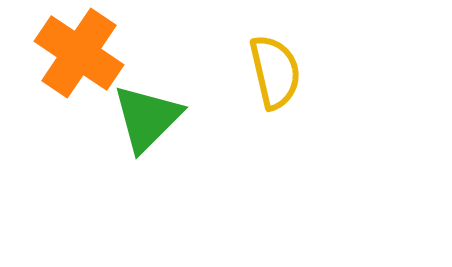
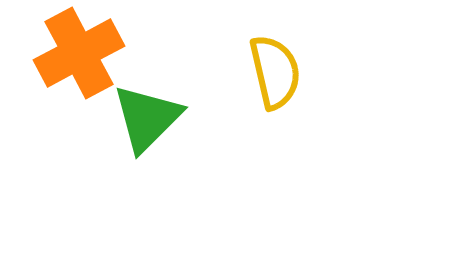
orange cross: rotated 28 degrees clockwise
